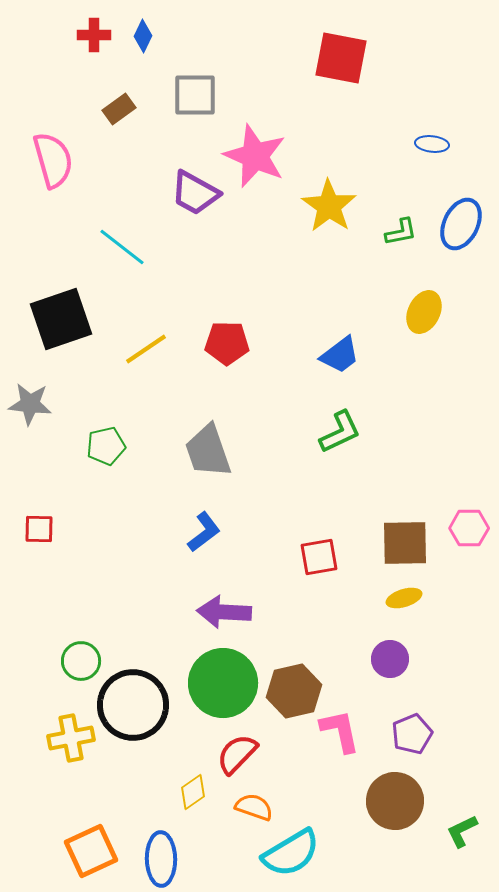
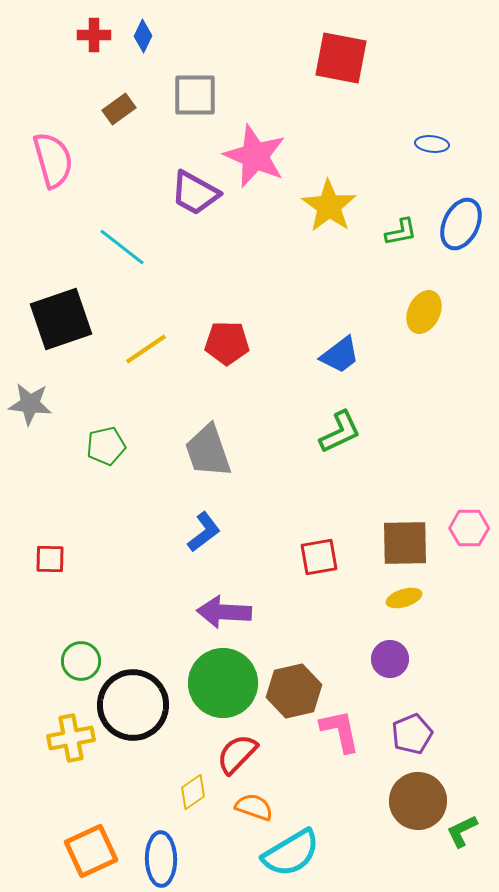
red square at (39, 529): moved 11 px right, 30 px down
brown circle at (395, 801): moved 23 px right
